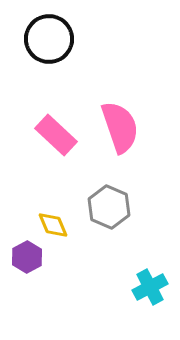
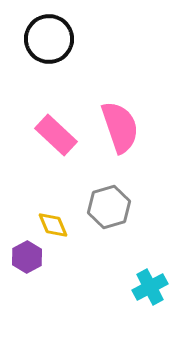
gray hexagon: rotated 21 degrees clockwise
